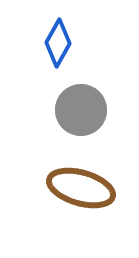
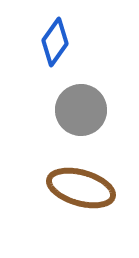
blue diamond: moved 3 px left, 1 px up; rotated 6 degrees clockwise
